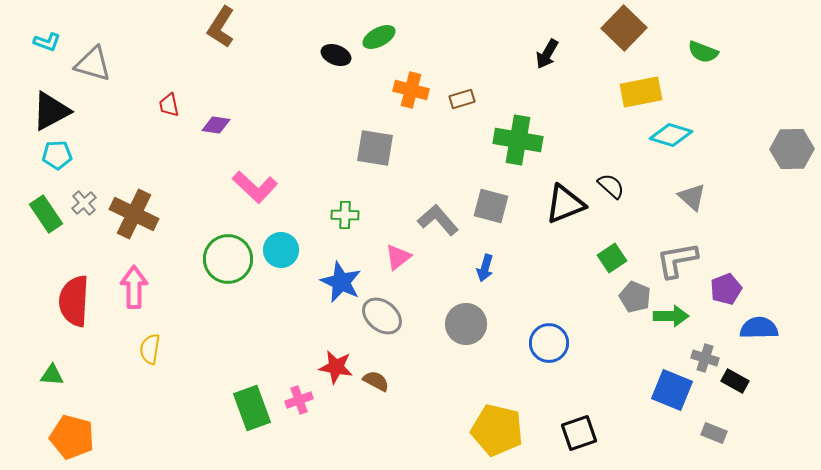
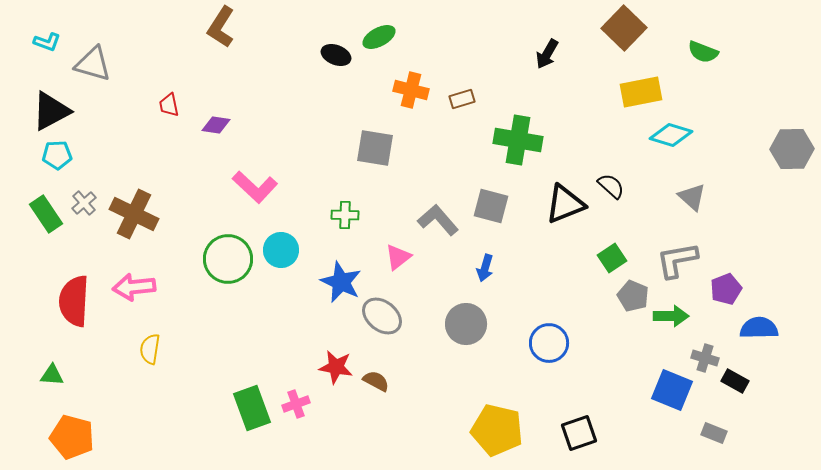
pink arrow at (134, 287): rotated 96 degrees counterclockwise
gray pentagon at (635, 297): moved 2 px left, 1 px up
pink cross at (299, 400): moved 3 px left, 4 px down
